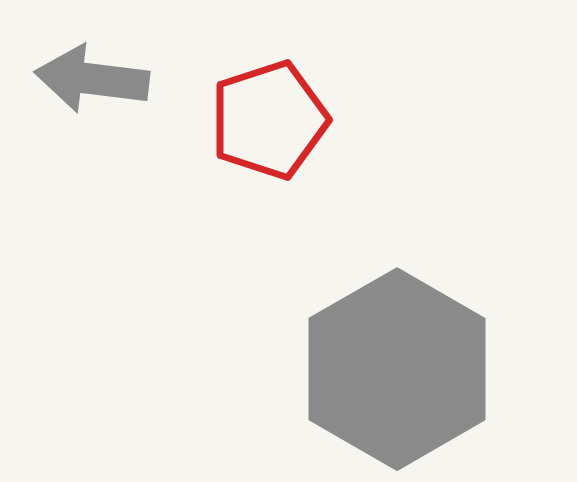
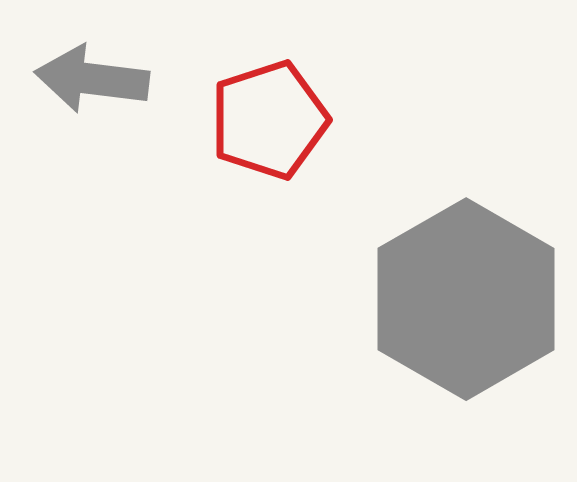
gray hexagon: moved 69 px right, 70 px up
